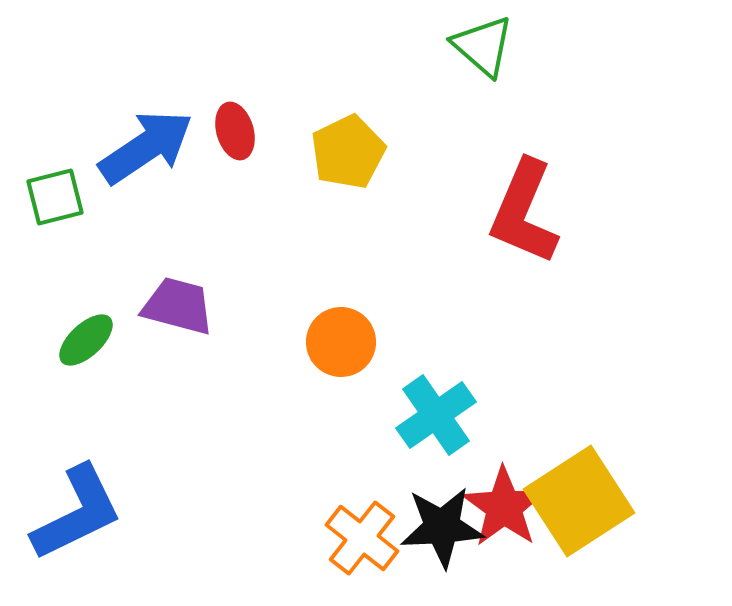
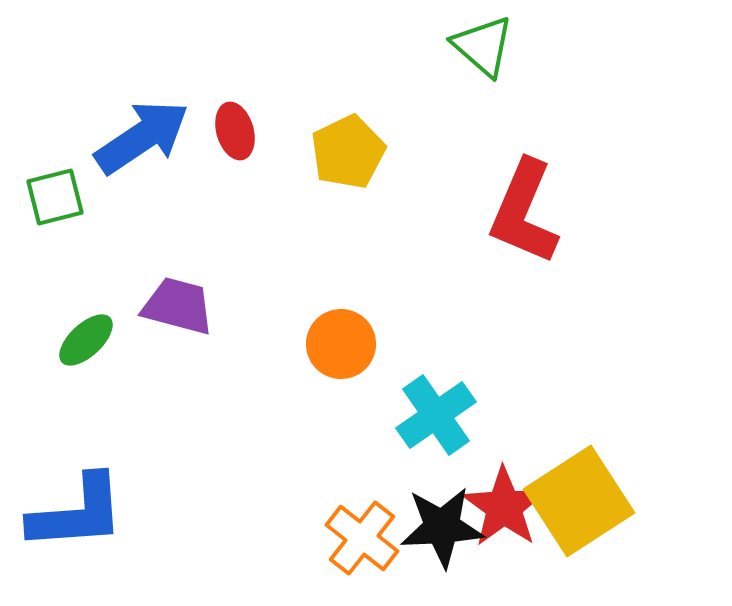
blue arrow: moved 4 px left, 10 px up
orange circle: moved 2 px down
blue L-shape: rotated 22 degrees clockwise
